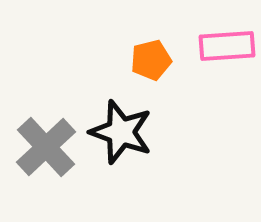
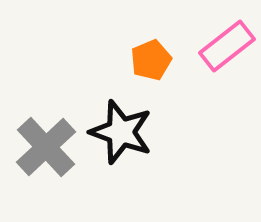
pink rectangle: rotated 34 degrees counterclockwise
orange pentagon: rotated 9 degrees counterclockwise
